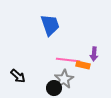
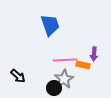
pink line: moved 3 px left; rotated 10 degrees counterclockwise
